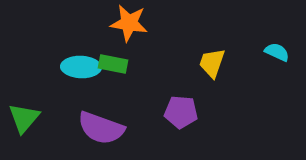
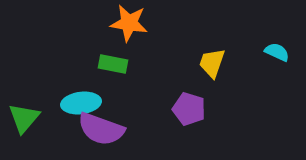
cyan ellipse: moved 36 px down; rotated 9 degrees counterclockwise
purple pentagon: moved 8 px right, 3 px up; rotated 12 degrees clockwise
purple semicircle: moved 1 px down
